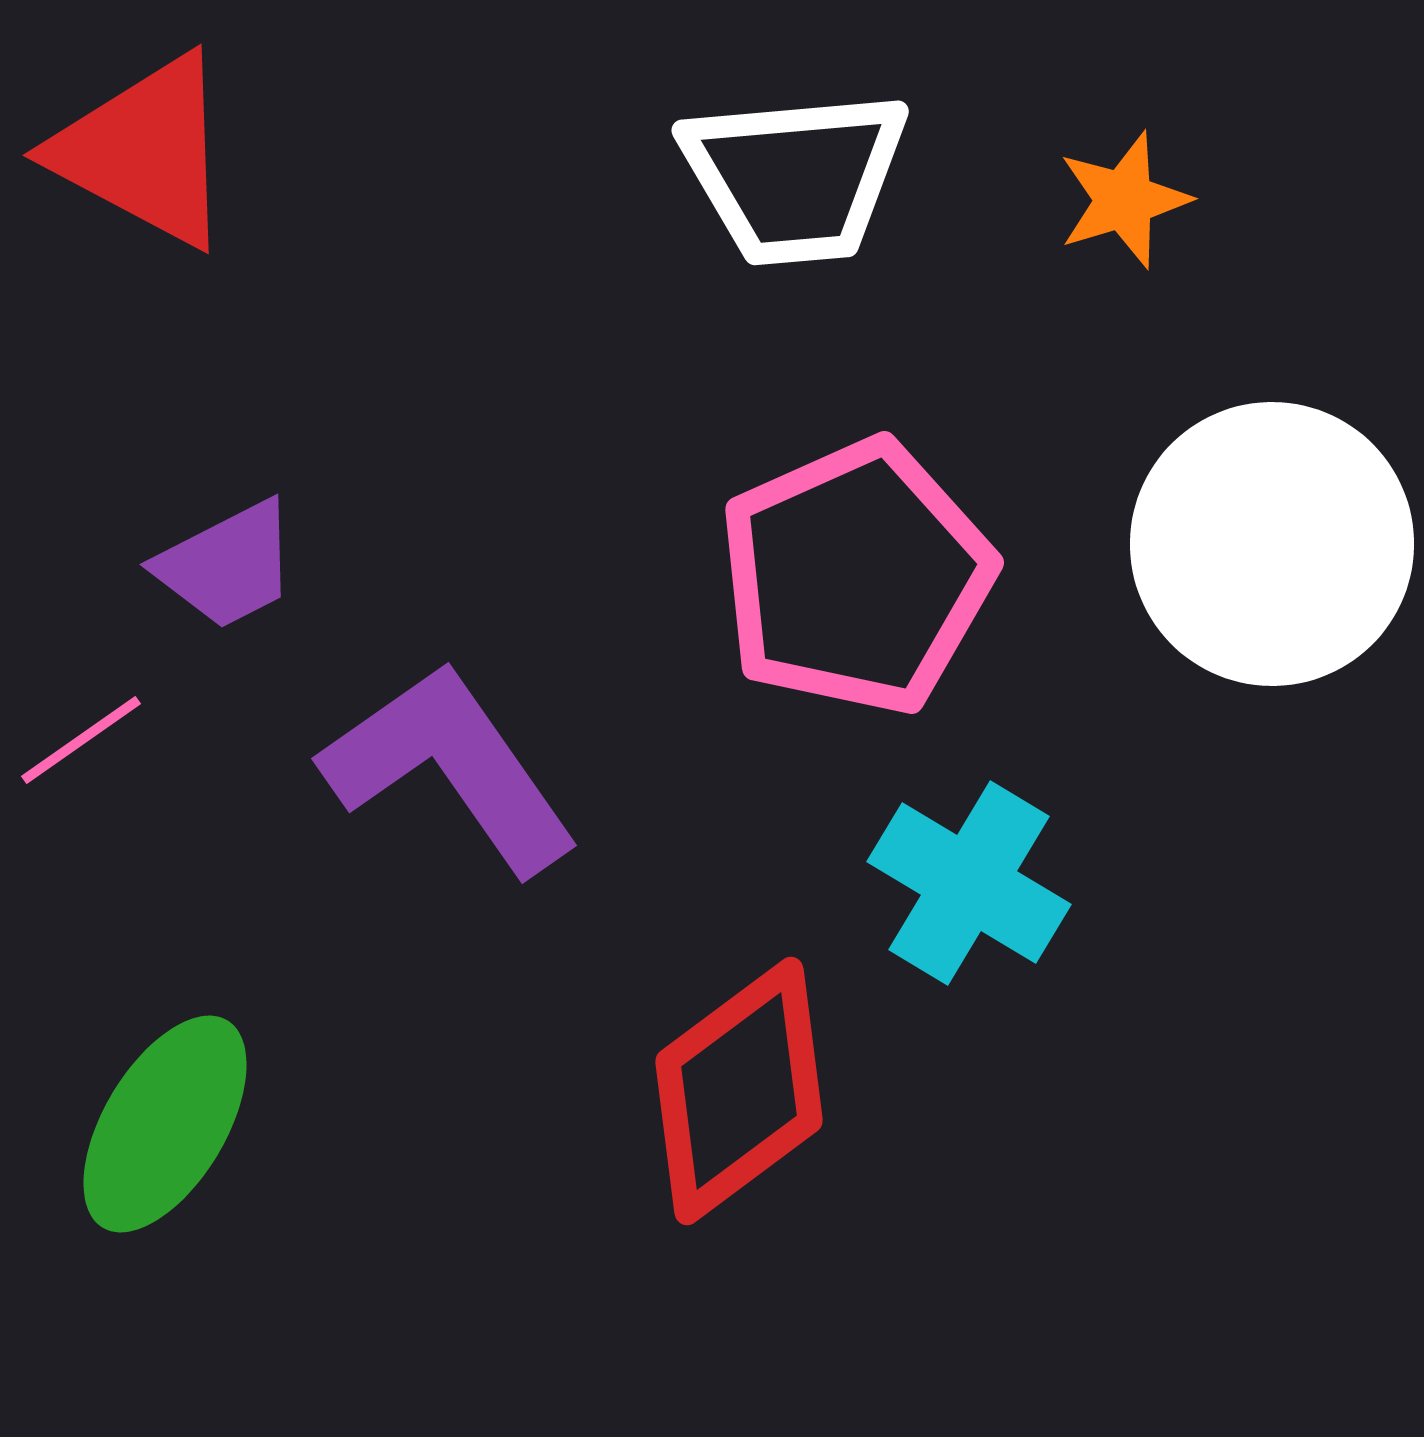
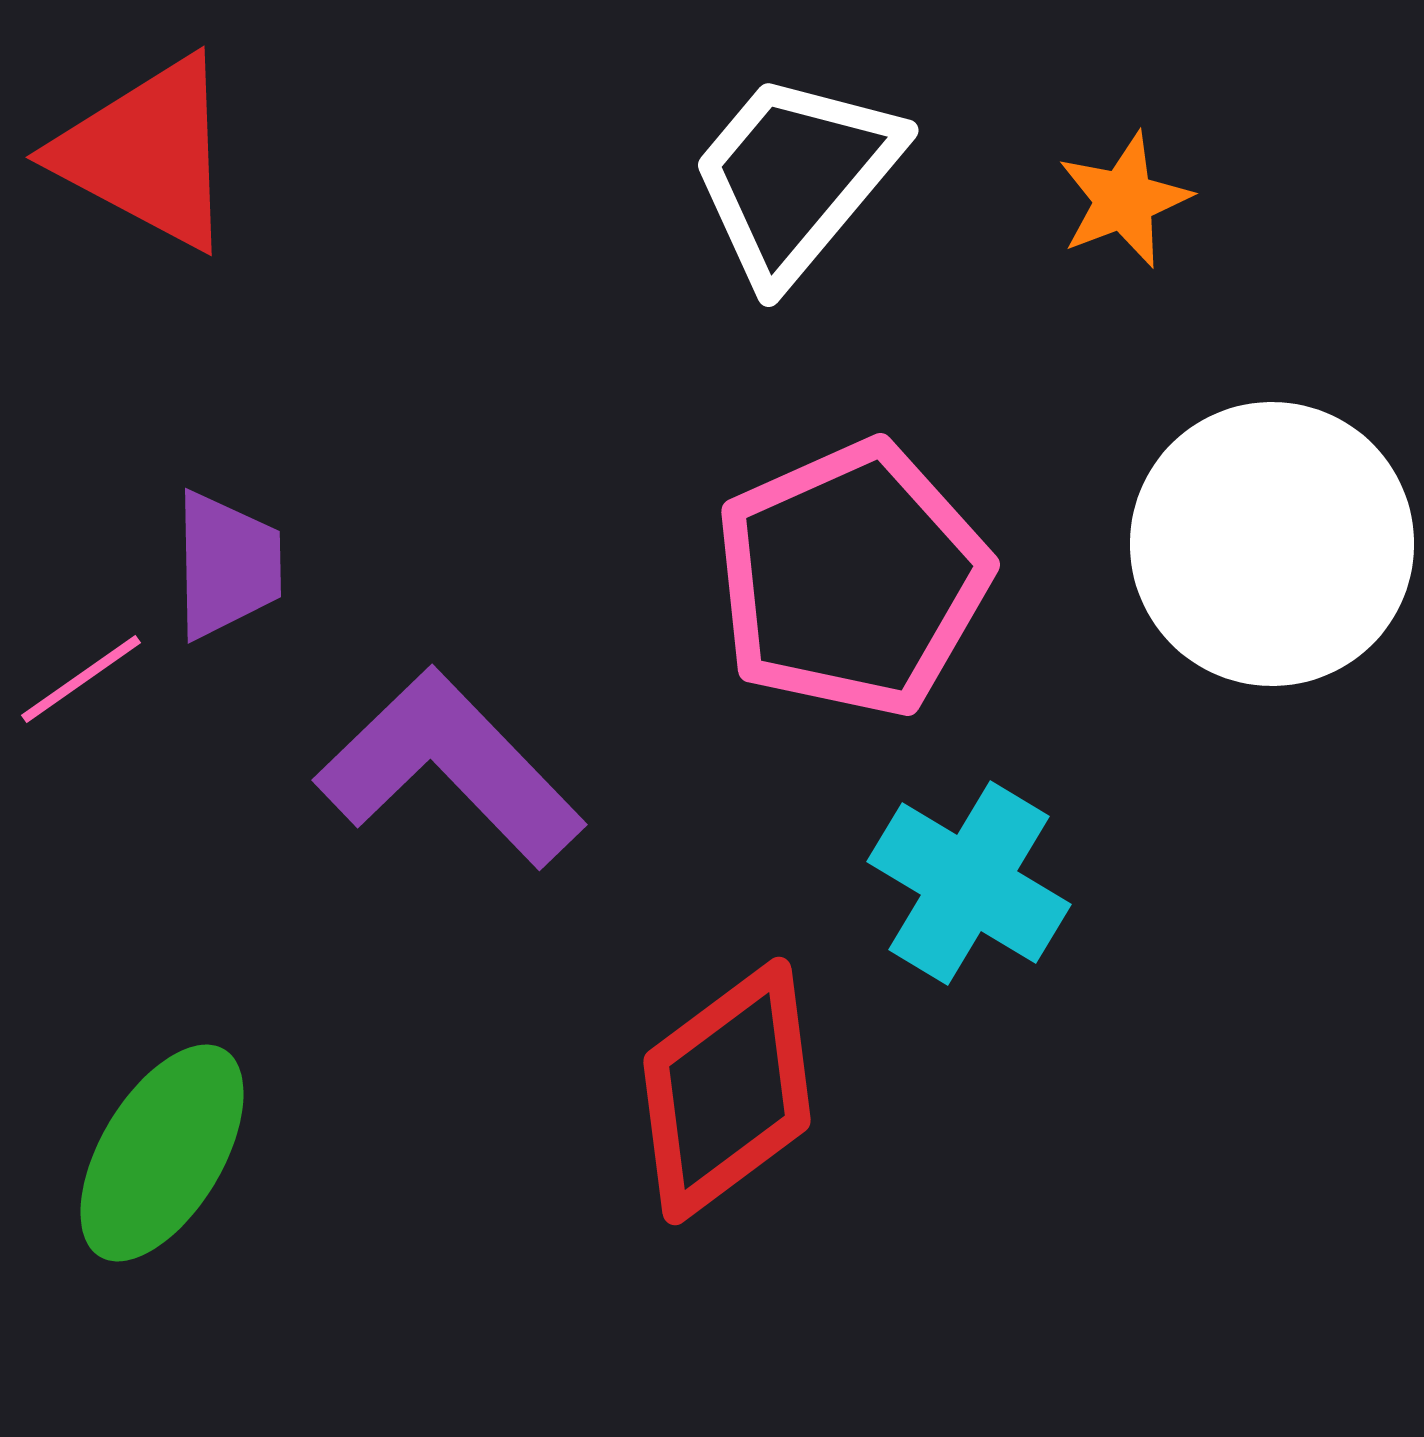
red triangle: moved 3 px right, 2 px down
white trapezoid: rotated 135 degrees clockwise
orange star: rotated 4 degrees counterclockwise
purple trapezoid: rotated 64 degrees counterclockwise
pink pentagon: moved 4 px left, 2 px down
pink line: moved 61 px up
purple L-shape: rotated 9 degrees counterclockwise
red diamond: moved 12 px left
green ellipse: moved 3 px left, 29 px down
